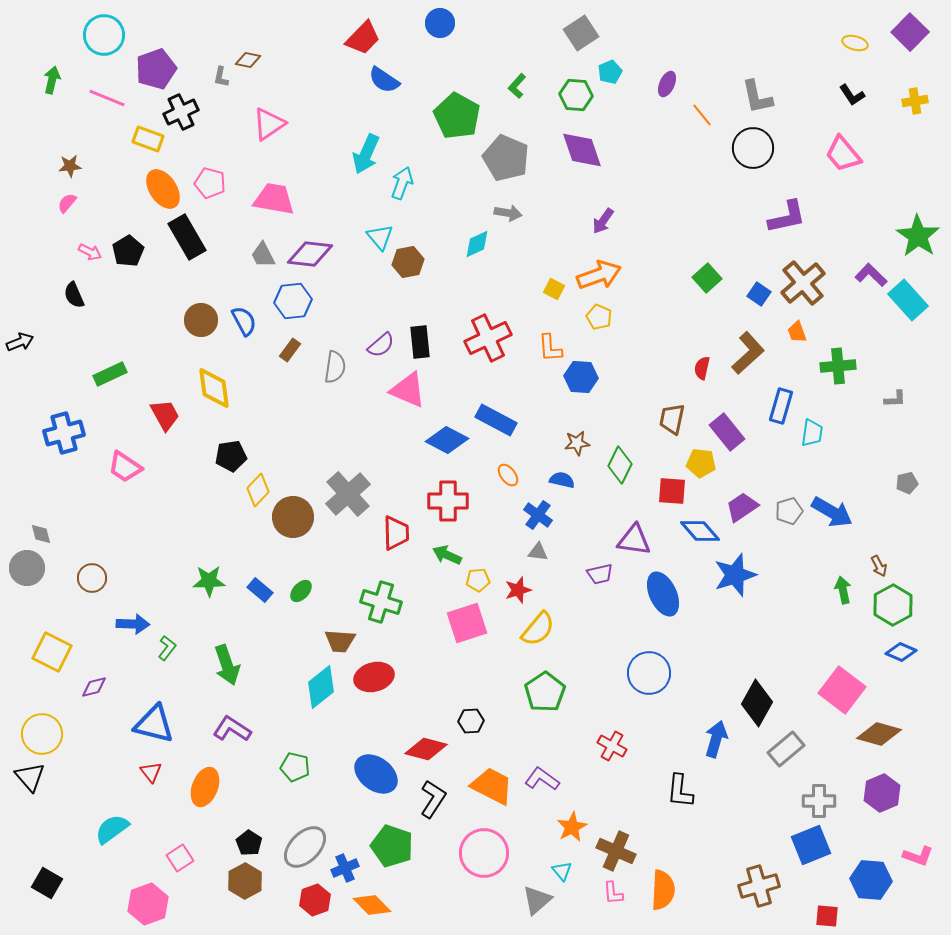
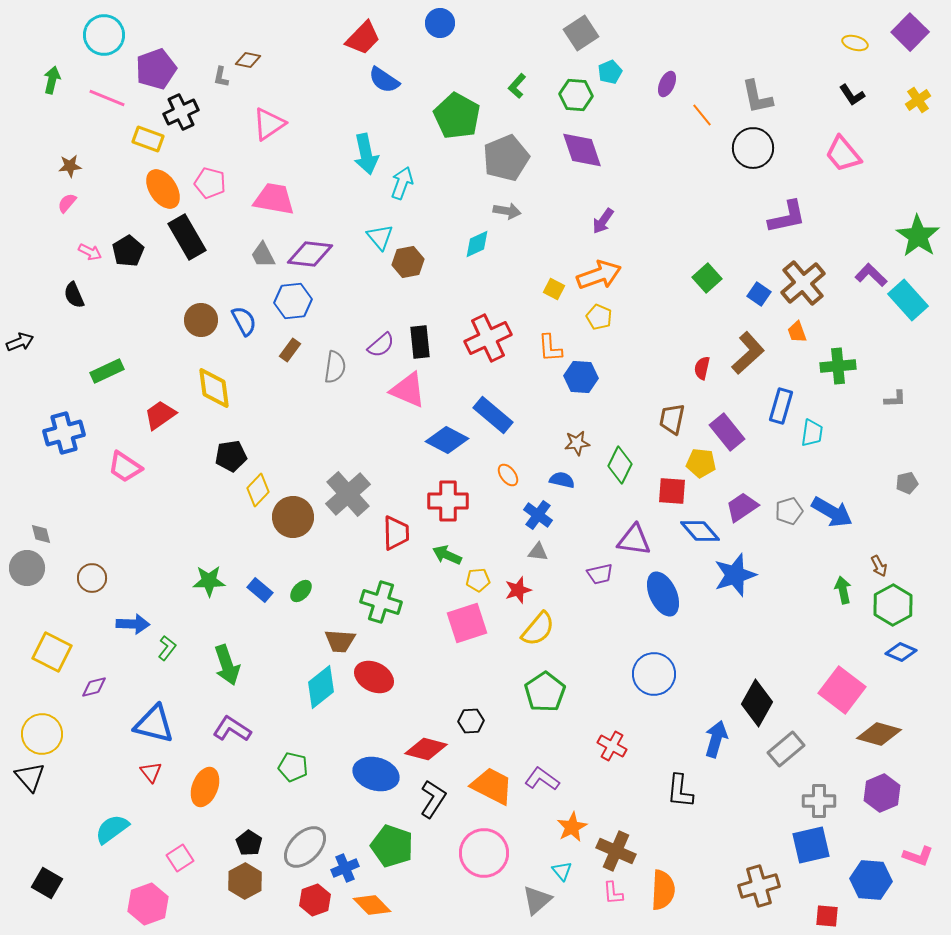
yellow cross at (915, 101): moved 3 px right, 1 px up; rotated 25 degrees counterclockwise
cyan arrow at (366, 154): rotated 36 degrees counterclockwise
gray pentagon at (506, 158): rotated 27 degrees clockwise
gray arrow at (508, 213): moved 1 px left, 2 px up
green rectangle at (110, 374): moved 3 px left, 3 px up
red trapezoid at (165, 415): moved 5 px left; rotated 96 degrees counterclockwise
blue rectangle at (496, 420): moved 3 px left, 5 px up; rotated 12 degrees clockwise
blue circle at (649, 673): moved 5 px right, 1 px down
red ellipse at (374, 677): rotated 42 degrees clockwise
green pentagon at (295, 767): moved 2 px left
blue ellipse at (376, 774): rotated 21 degrees counterclockwise
blue square at (811, 845): rotated 9 degrees clockwise
